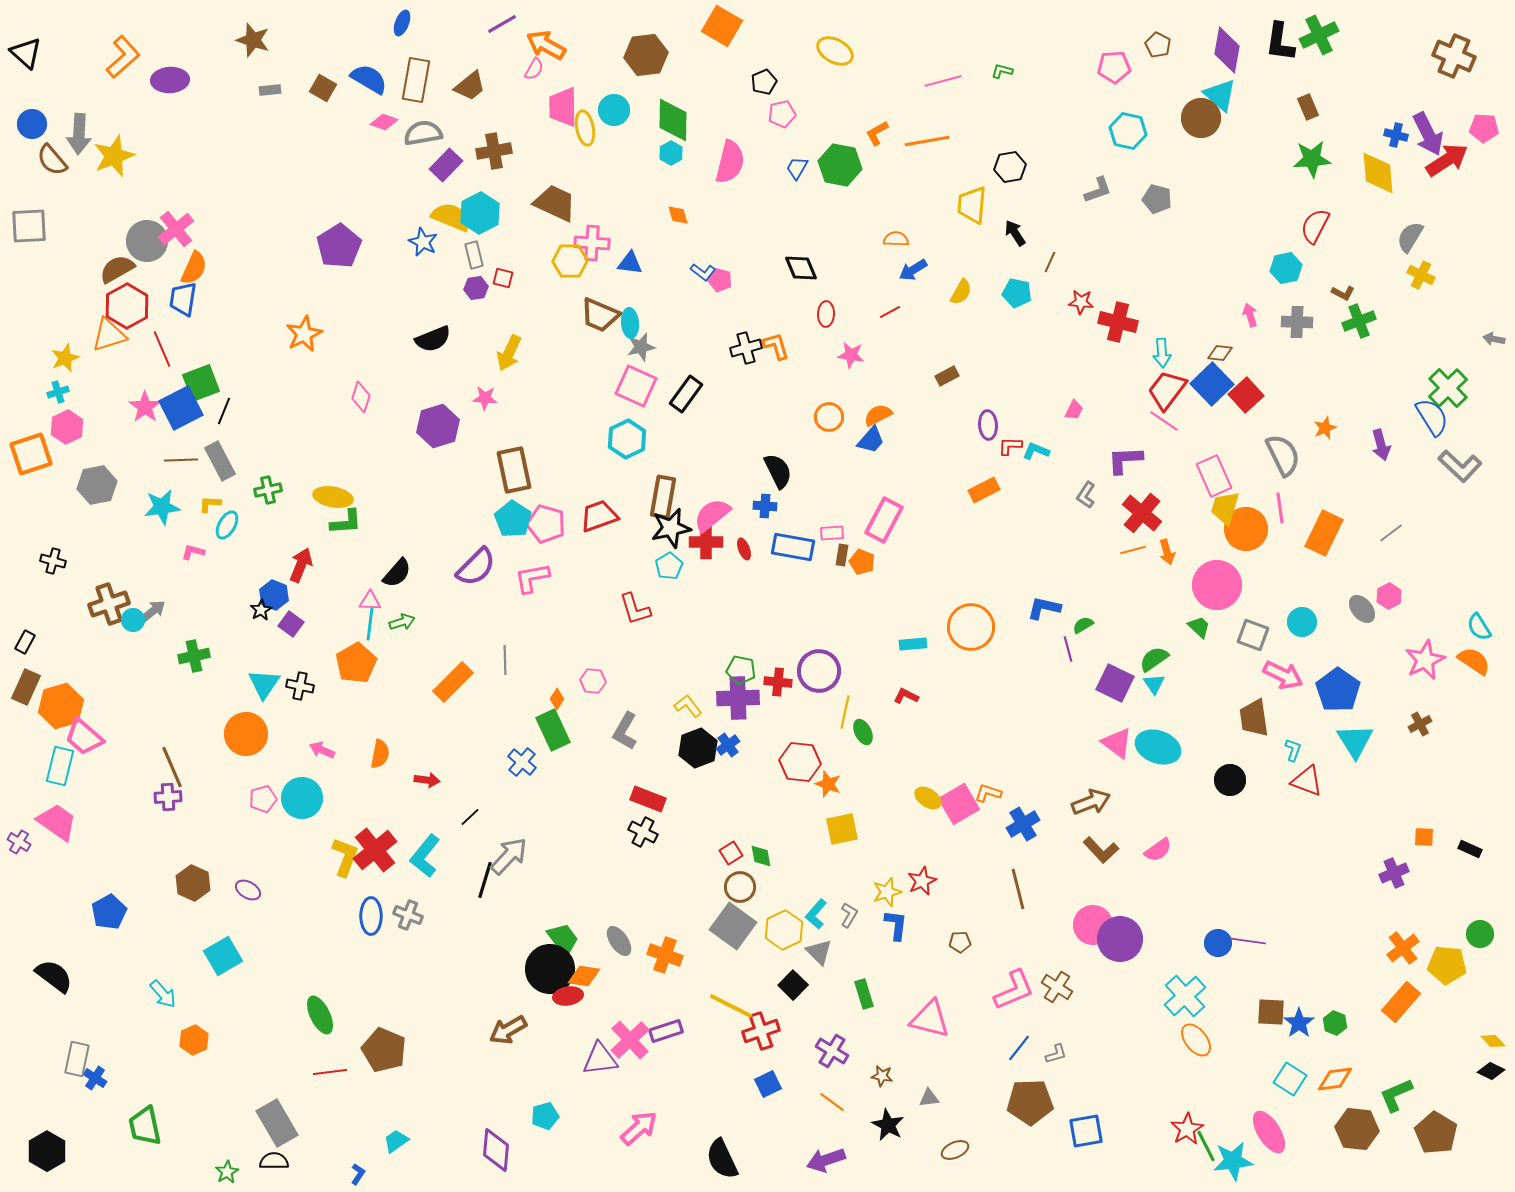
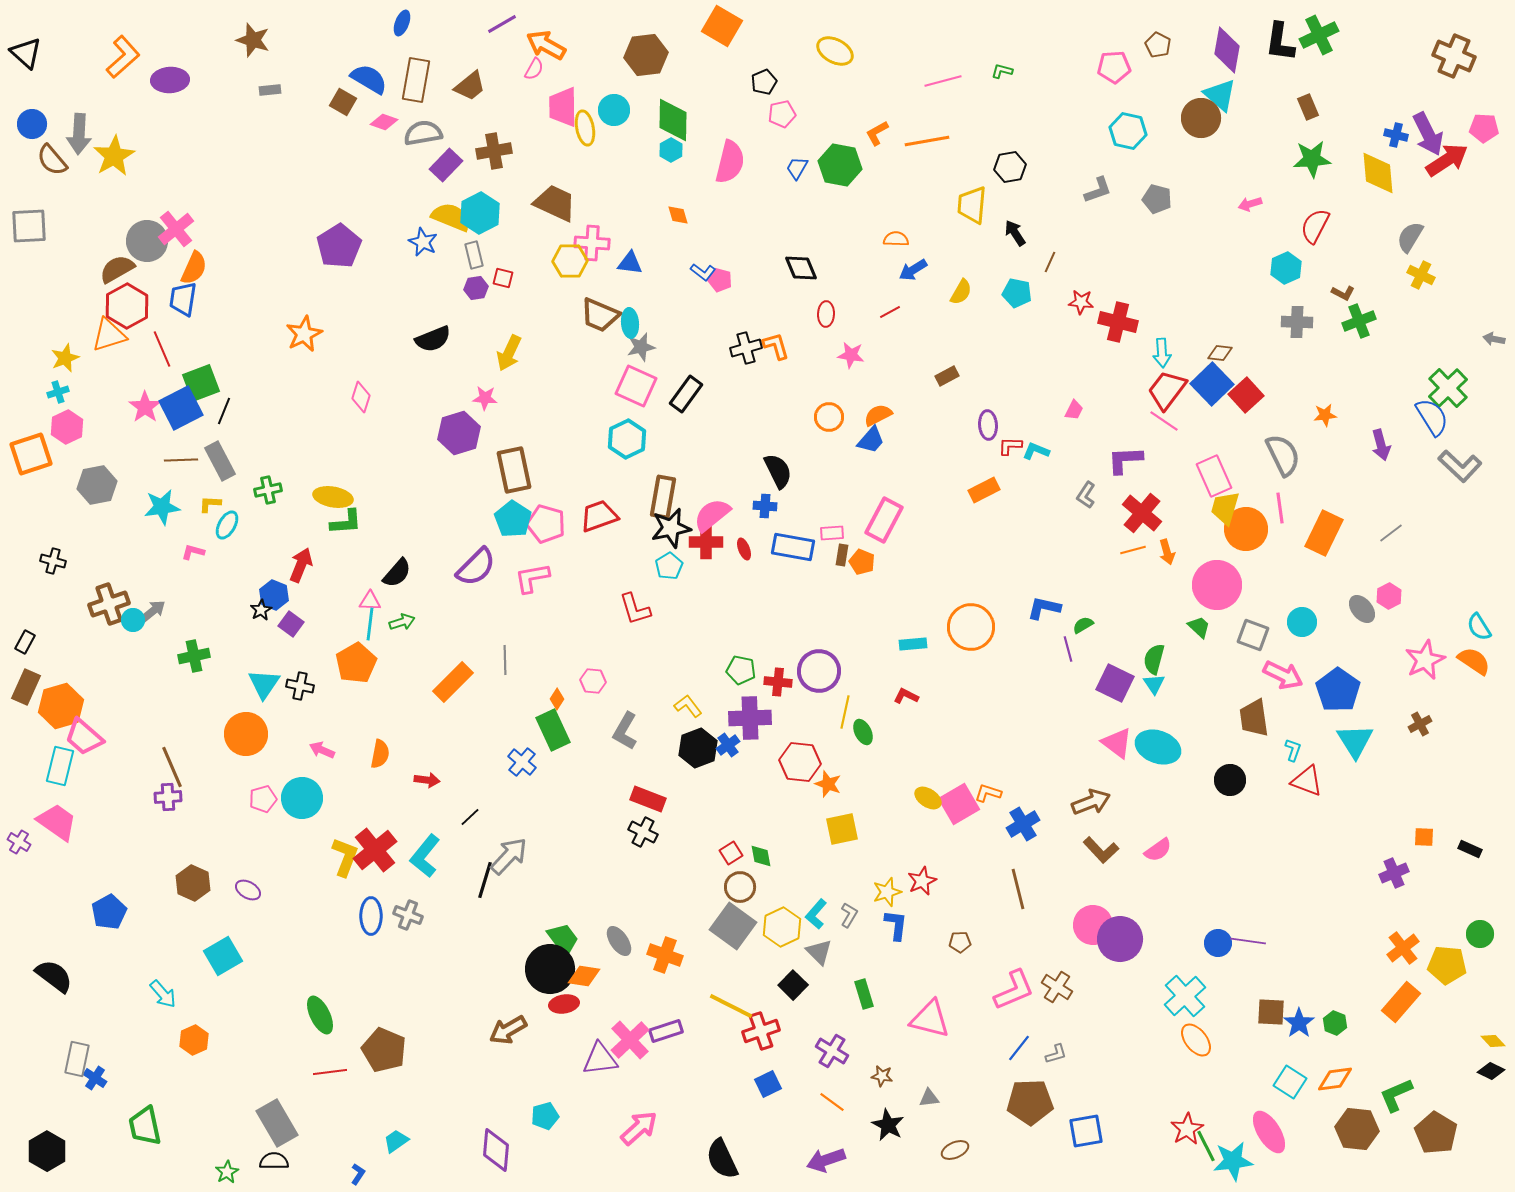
brown square at (323, 88): moved 20 px right, 14 px down
cyan hexagon at (671, 153): moved 3 px up
yellow star at (114, 156): rotated 9 degrees counterclockwise
cyan hexagon at (1286, 268): rotated 12 degrees counterclockwise
pink arrow at (1250, 315): moved 111 px up; rotated 90 degrees counterclockwise
purple hexagon at (438, 426): moved 21 px right, 7 px down
orange star at (1325, 428): moved 13 px up; rotated 15 degrees clockwise
green semicircle at (1154, 659): rotated 40 degrees counterclockwise
purple cross at (738, 698): moved 12 px right, 20 px down
yellow hexagon at (784, 930): moved 2 px left, 3 px up
red ellipse at (568, 996): moved 4 px left, 8 px down
cyan square at (1290, 1079): moved 3 px down
